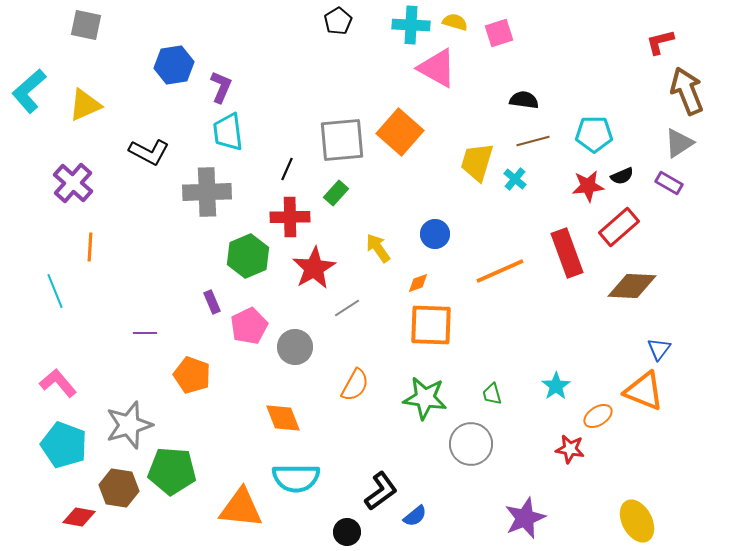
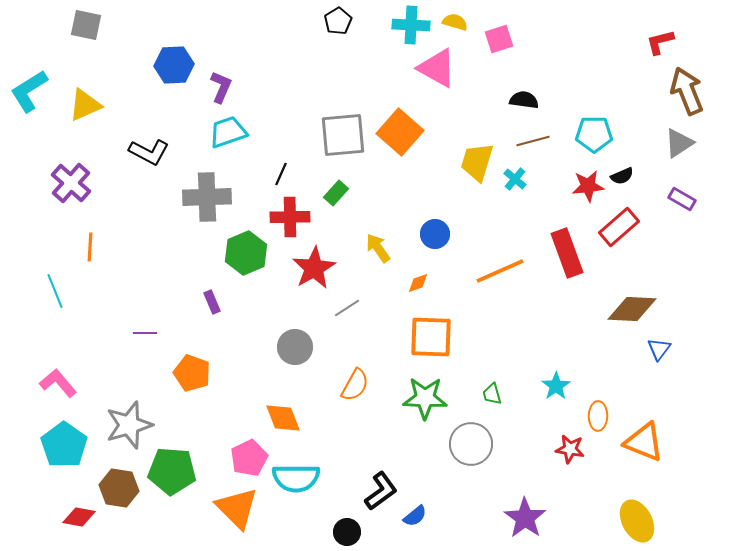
pink square at (499, 33): moved 6 px down
blue hexagon at (174, 65): rotated 6 degrees clockwise
cyan L-shape at (29, 91): rotated 9 degrees clockwise
cyan trapezoid at (228, 132): rotated 78 degrees clockwise
gray square at (342, 140): moved 1 px right, 5 px up
black line at (287, 169): moved 6 px left, 5 px down
purple cross at (73, 183): moved 2 px left
purple rectangle at (669, 183): moved 13 px right, 16 px down
gray cross at (207, 192): moved 5 px down
green hexagon at (248, 256): moved 2 px left, 3 px up
brown diamond at (632, 286): moved 23 px down
orange square at (431, 325): moved 12 px down
pink pentagon at (249, 326): moved 132 px down
orange pentagon at (192, 375): moved 2 px up
orange triangle at (644, 391): moved 51 px down
green star at (425, 398): rotated 6 degrees counterclockwise
orange ellipse at (598, 416): rotated 56 degrees counterclockwise
cyan pentagon at (64, 445): rotated 15 degrees clockwise
orange triangle at (241, 508): moved 4 px left; rotated 39 degrees clockwise
purple star at (525, 518): rotated 15 degrees counterclockwise
